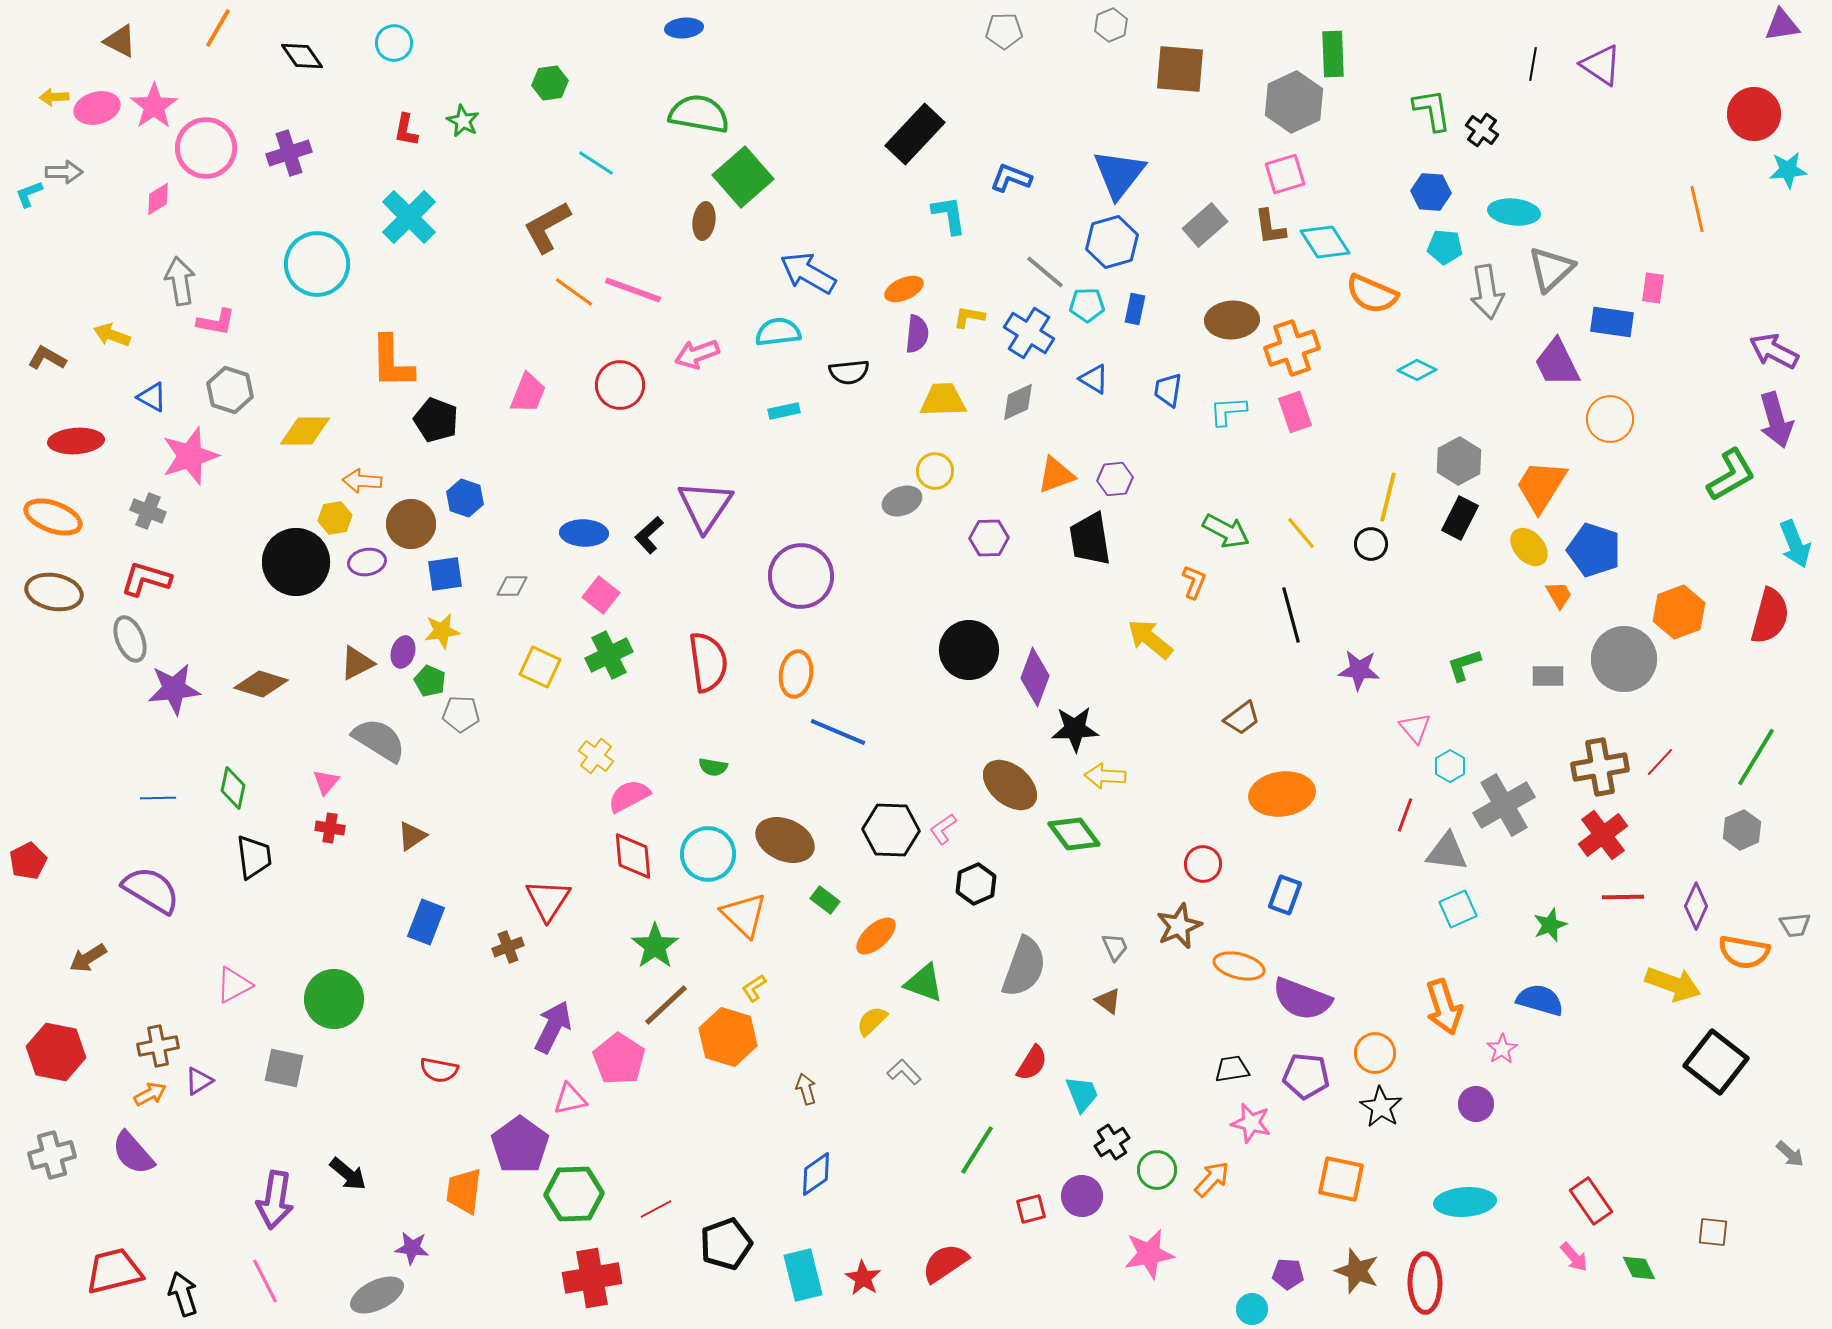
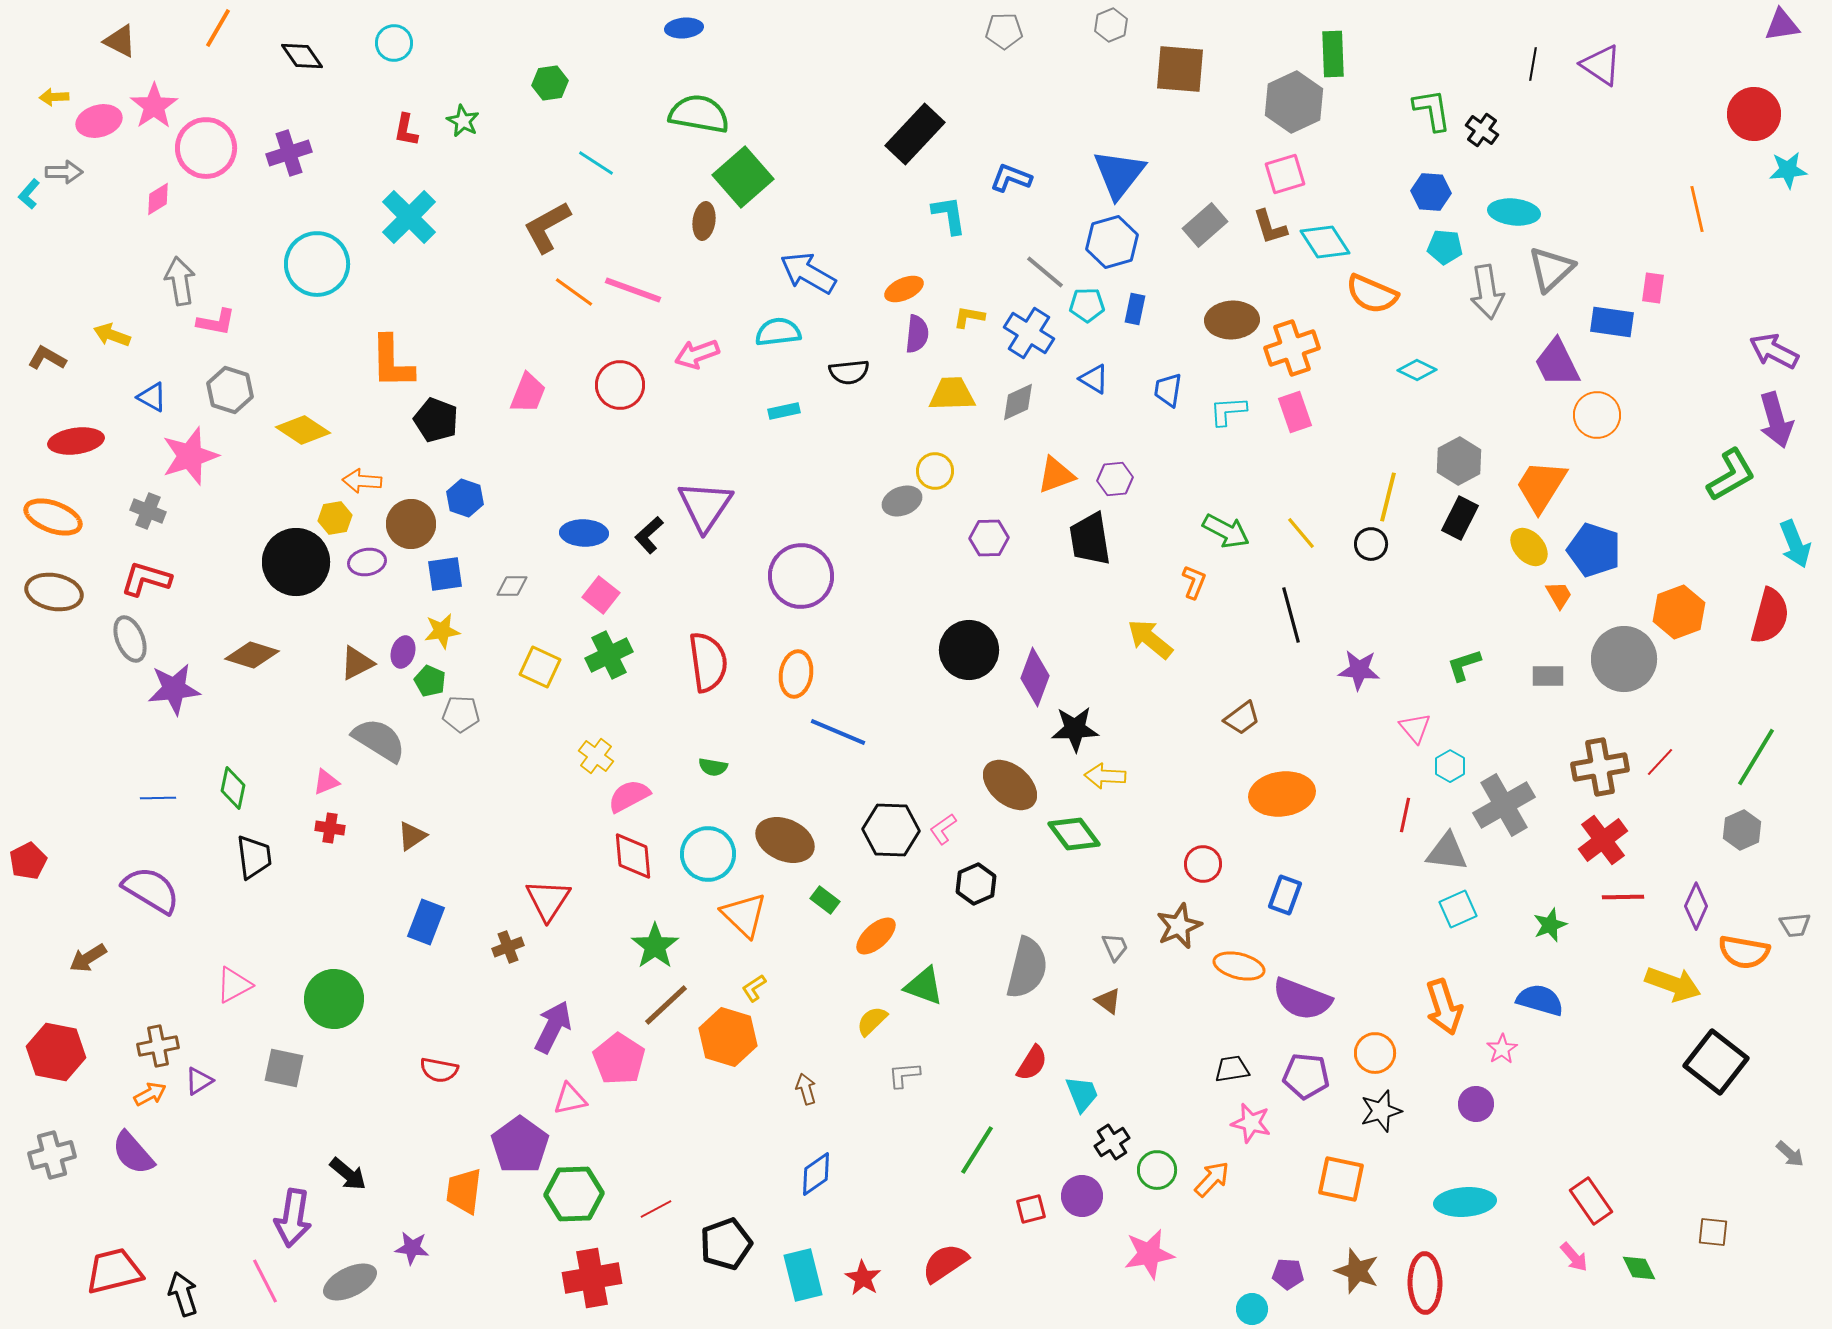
pink ellipse at (97, 108): moved 2 px right, 13 px down
cyan L-shape at (29, 194): rotated 28 degrees counterclockwise
brown L-shape at (1270, 227): rotated 9 degrees counterclockwise
yellow trapezoid at (943, 400): moved 9 px right, 6 px up
orange circle at (1610, 419): moved 13 px left, 4 px up
yellow diamond at (305, 431): moved 2 px left, 1 px up; rotated 34 degrees clockwise
red ellipse at (76, 441): rotated 4 degrees counterclockwise
brown diamond at (261, 684): moved 9 px left, 29 px up
pink triangle at (326, 782): rotated 28 degrees clockwise
red line at (1405, 815): rotated 8 degrees counterclockwise
red cross at (1603, 835): moved 5 px down
gray semicircle at (1024, 967): moved 3 px right, 1 px down; rotated 6 degrees counterclockwise
green triangle at (924, 983): moved 3 px down
gray L-shape at (904, 1072): moved 3 px down; rotated 52 degrees counterclockwise
black star at (1381, 1107): moved 4 px down; rotated 24 degrees clockwise
purple arrow at (275, 1200): moved 18 px right, 18 px down
gray ellipse at (377, 1295): moved 27 px left, 13 px up
